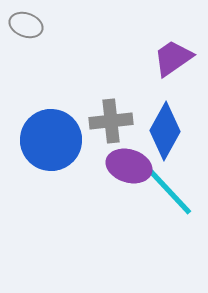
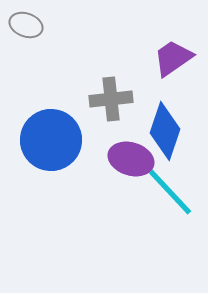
gray cross: moved 22 px up
blue diamond: rotated 10 degrees counterclockwise
purple ellipse: moved 2 px right, 7 px up
